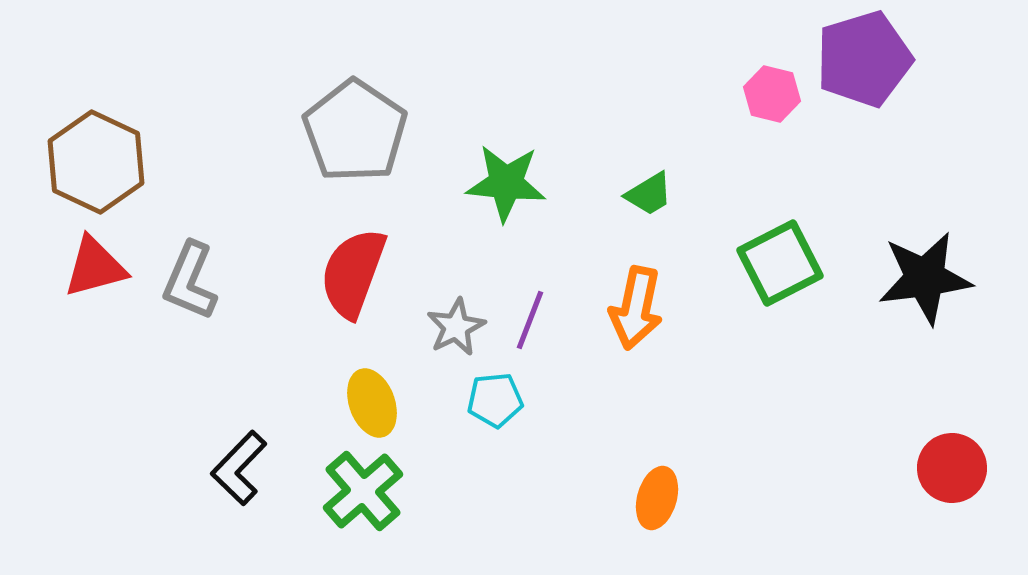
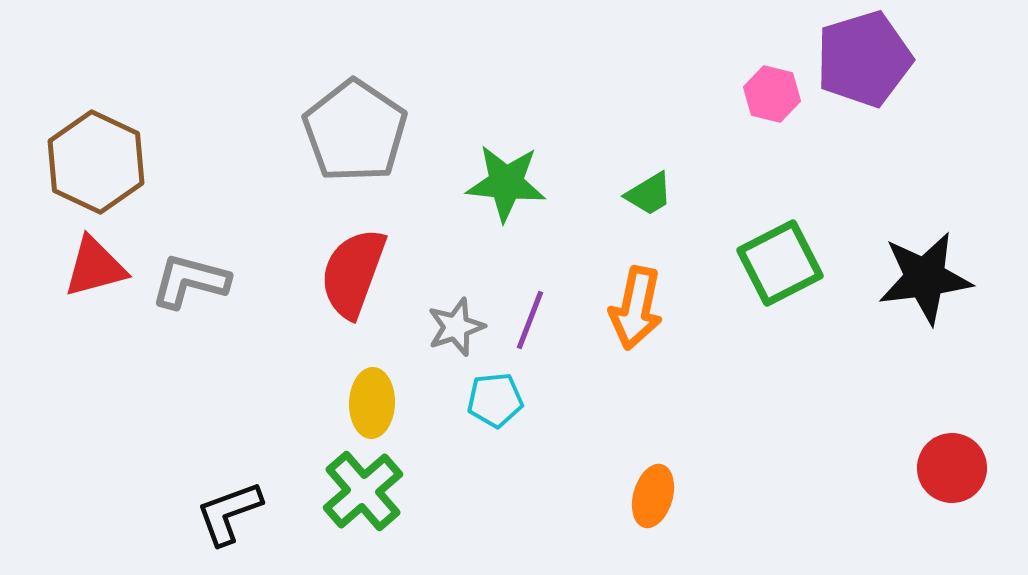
gray L-shape: rotated 82 degrees clockwise
gray star: rotated 8 degrees clockwise
yellow ellipse: rotated 22 degrees clockwise
black L-shape: moved 10 px left, 45 px down; rotated 26 degrees clockwise
orange ellipse: moved 4 px left, 2 px up
